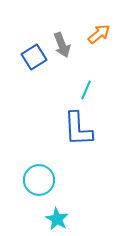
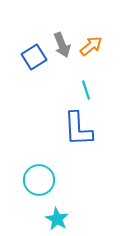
orange arrow: moved 8 px left, 12 px down
cyan line: rotated 42 degrees counterclockwise
